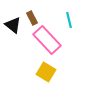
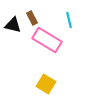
black triangle: rotated 24 degrees counterclockwise
pink rectangle: rotated 16 degrees counterclockwise
yellow square: moved 12 px down
